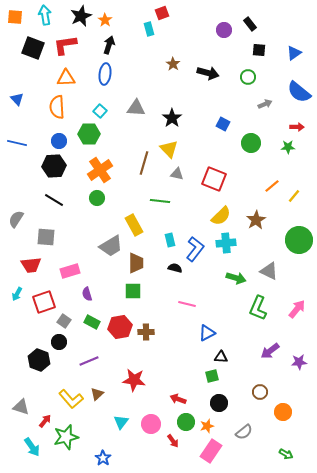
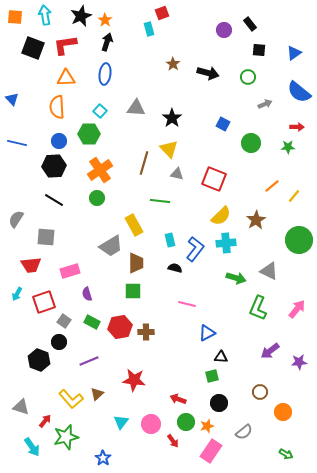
black arrow at (109, 45): moved 2 px left, 3 px up
blue triangle at (17, 99): moved 5 px left
